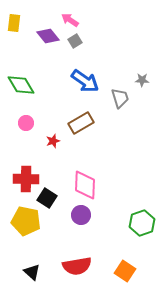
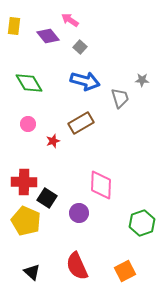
yellow rectangle: moved 3 px down
gray square: moved 5 px right, 6 px down; rotated 16 degrees counterclockwise
blue arrow: rotated 20 degrees counterclockwise
green diamond: moved 8 px right, 2 px up
pink circle: moved 2 px right, 1 px down
red cross: moved 2 px left, 3 px down
pink diamond: moved 16 px right
purple circle: moved 2 px left, 2 px up
yellow pentagon: rotated 12 degrees clockwise
red semicircle: rotated 76 degrees clockwise
orange square: rotated 30 degrees clockwise
